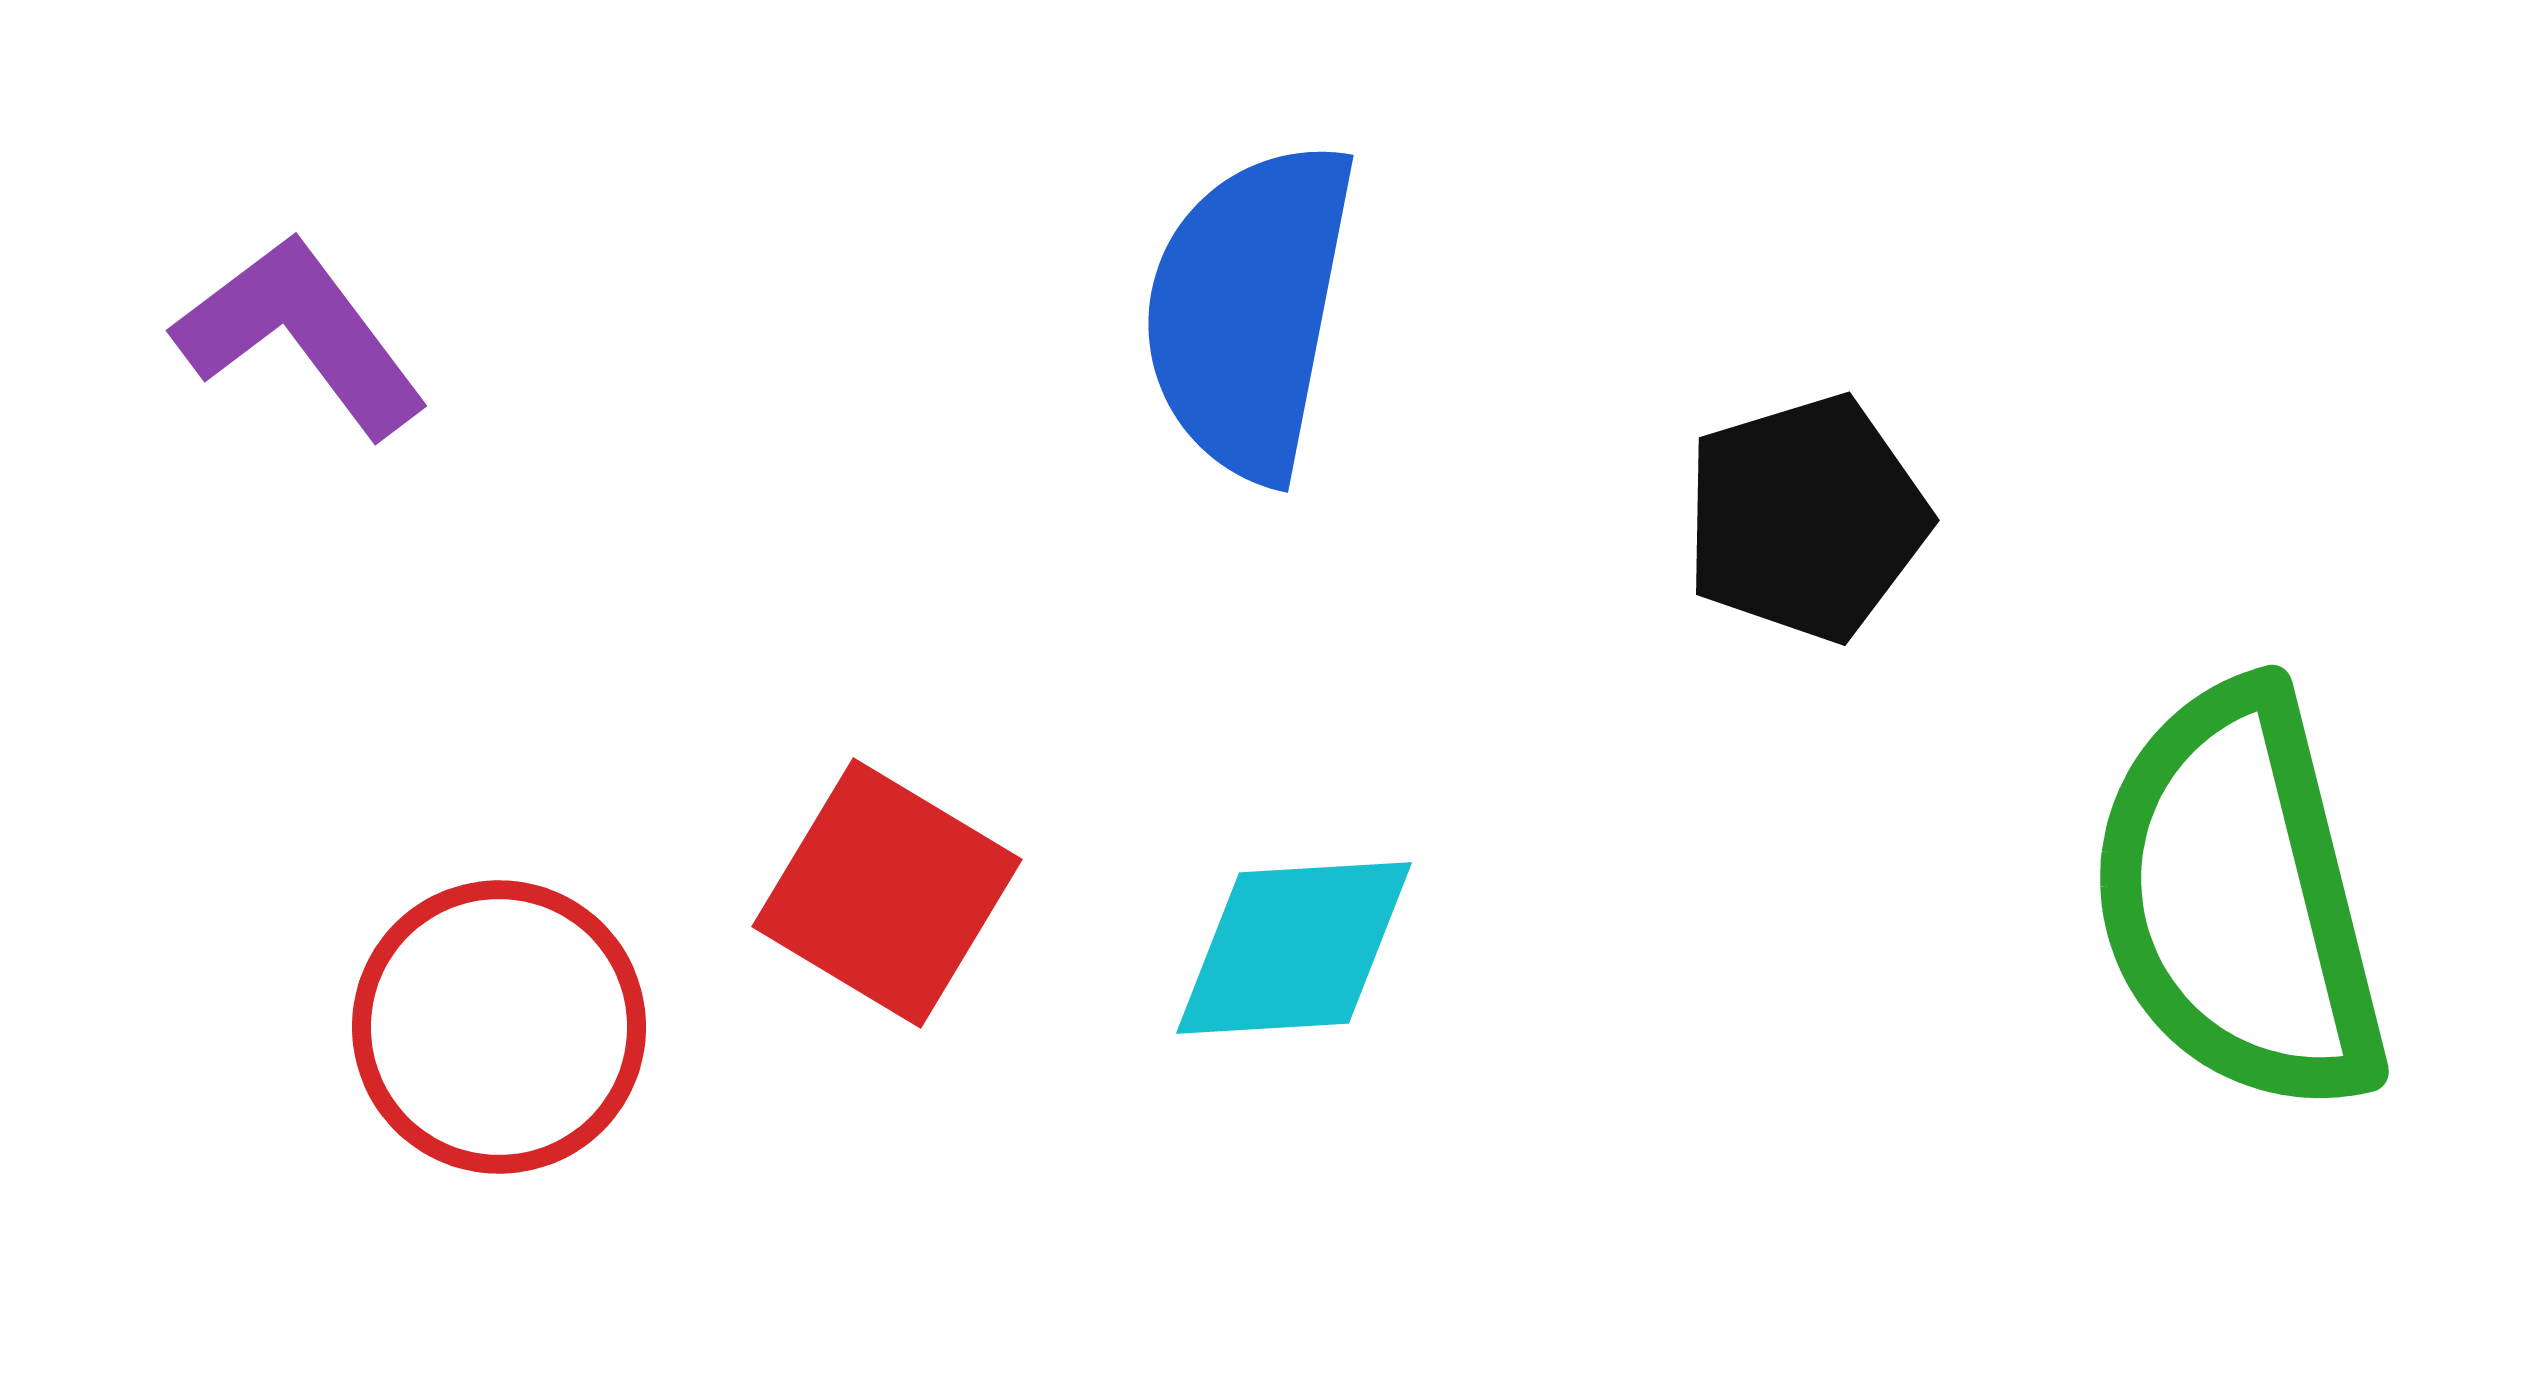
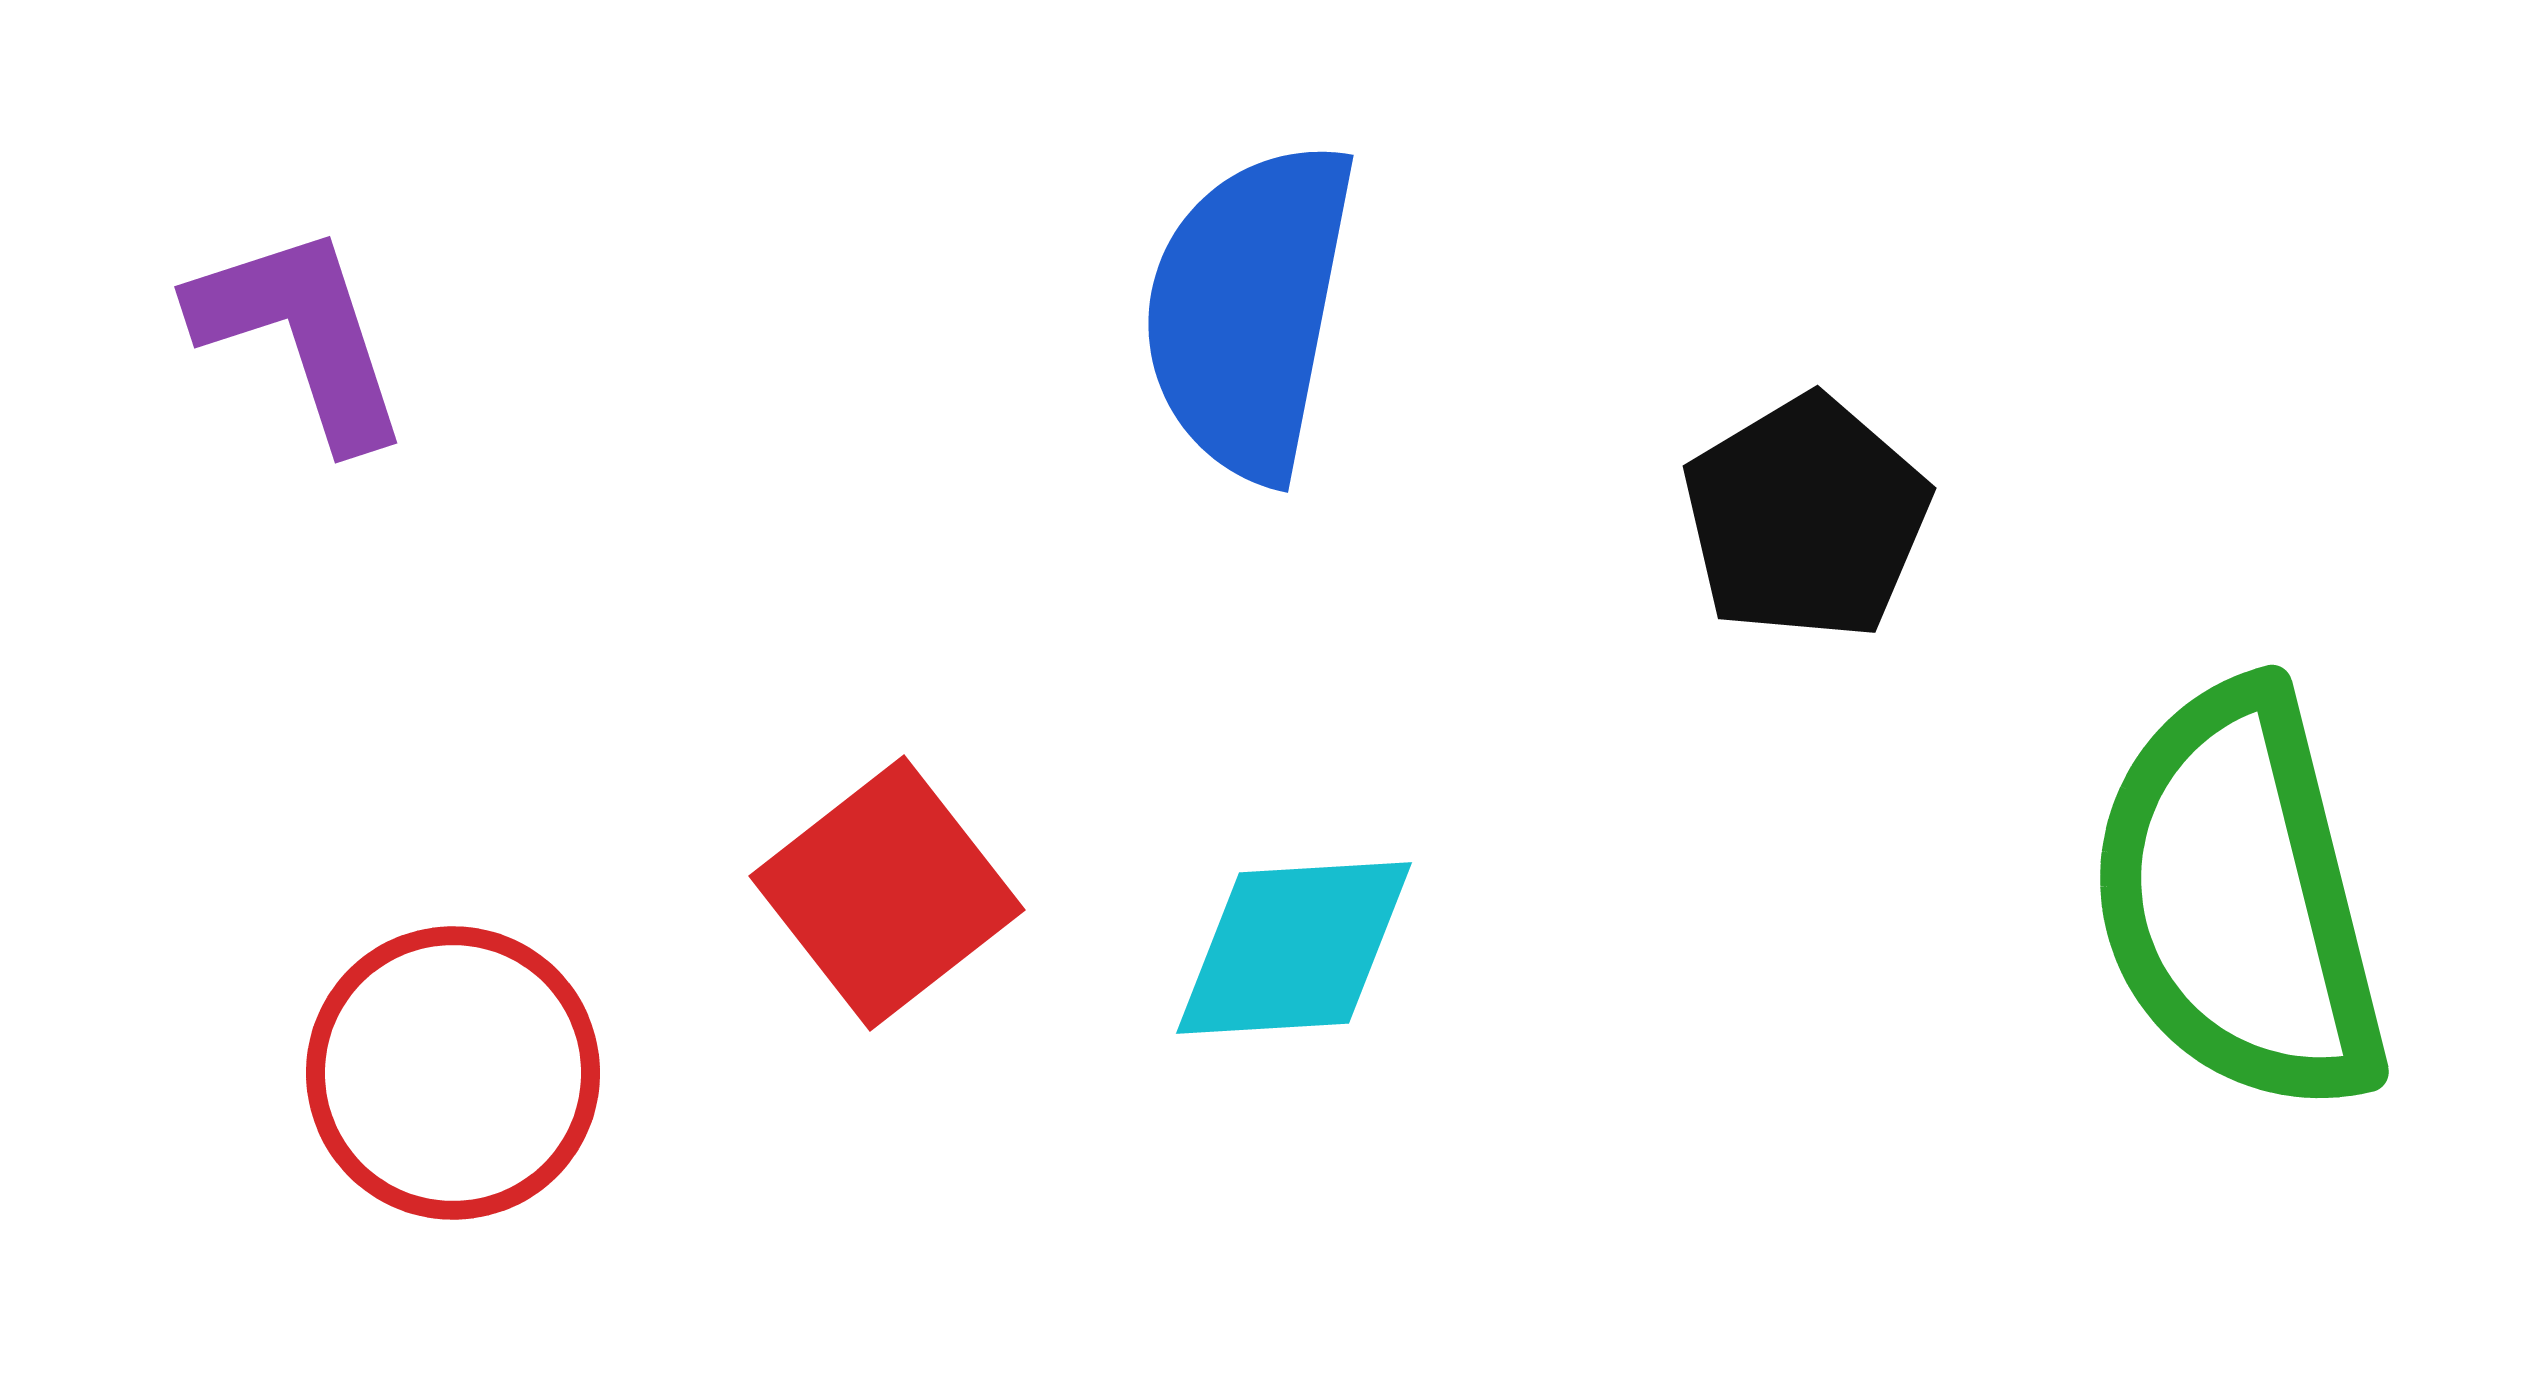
purple L-shape: rotated 19 degrees clockwise
black pentagon: rotated 14 degrees counterclockwise
red square: rotated 21 degrees clockwise
red circle: moved 46 px left, 46 px down
